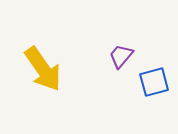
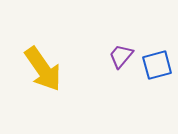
blue square: moved 3 px right, 17 px up
